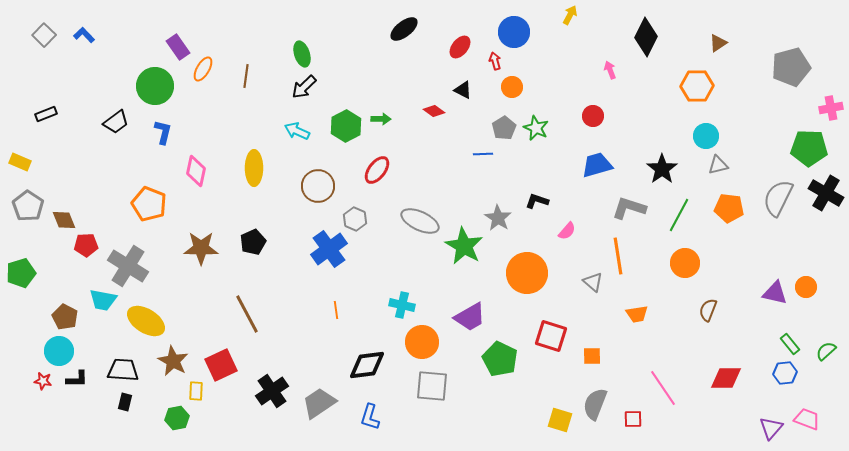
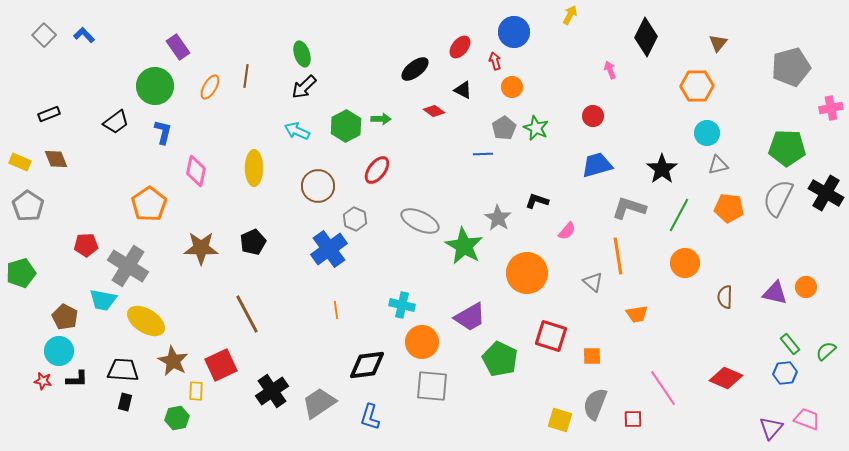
black ellipse at (404, 29): moved 11 px right, 40 px down
brown triangle at (718, 43): rotated 18 degrees counterclockwise
orange ellipse at (203, 69): moved 7 px right, 18 px down
black rectangle at (46, 114): moved 3 px right
cyan circle at (706, 136): moved 1 px right, 3 px up
green pentagon at (809, 148): moved 22 px left
orange pentagon at (149, 204): rotated 16 degrees clockwise
brown diamond at (64, 220): moved 8 px left, 61 px up
brown semicircle at (708, 310): moved 17 px right, 13 px up; rotated 20 degrees counterclockwise
red diamond at (726, 378): rotated 24 degrees clockwise
